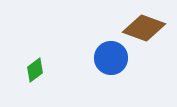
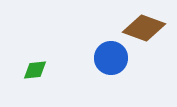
green diamond: rotated 30 degrees clockwise
